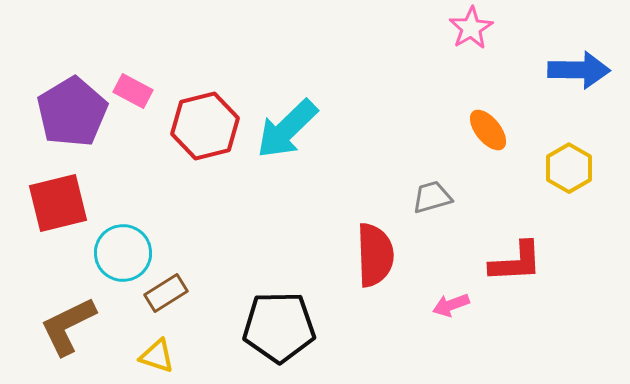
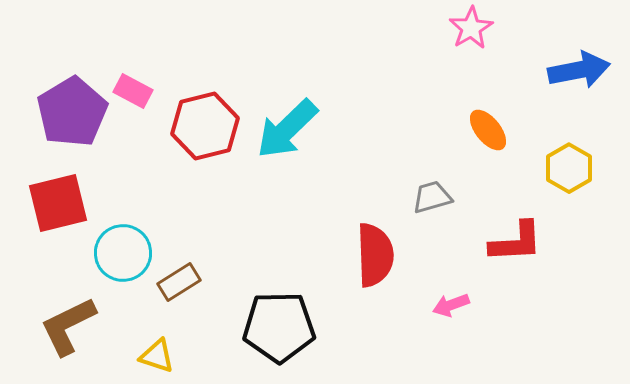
blue arrow: rotated 12 degrees counterclockwise
red L-shape: moved 20 px up
brown rectangle: moved 13 px right, 11 px up
